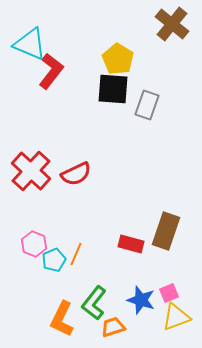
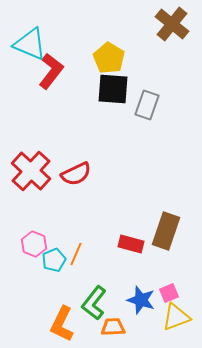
yellow pentagon: moved 9 px left, 1 px up
orange L-shape: moved 5 px down
orange trapezoid: rotated 15 degrees clockwise
